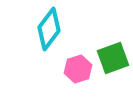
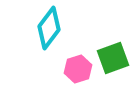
cyan diamond: moved 1 px up
